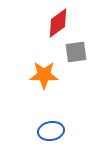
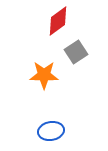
red diamond: moved 2 px up
gray square: rotated 25 degrees counterclockwise
